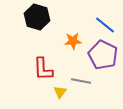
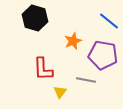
black hexagon: moved 2 px left, 1 px down
blue line: moved 4 px right, 4 px up
orange star: rotated 18 degrees counterclockwise
purple pentagon: rotated 16 degrees counterclockwise
gray line: moved 5 px right, 1 px up
